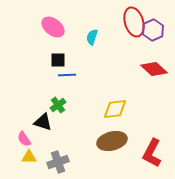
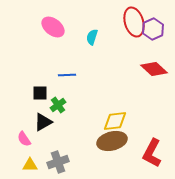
purple hexagon: moved 1 px up
black square: moved 18 px left, 33 px down
yellow diamond: moved 12 px down
black triangle: rotated 48 degrees counterclockwise
yellow triangle: moved 1 px right, 8 px down
